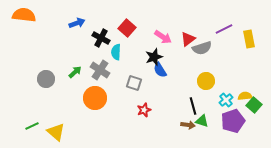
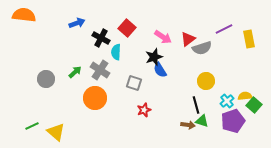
cyan cross: moved 1 px right, 1 px down
black line: moved 3 px right, 1 px up
